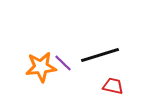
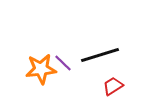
orange star: moved 2 px down
red trapezoid: rotated 45 degrees counterclockwise
